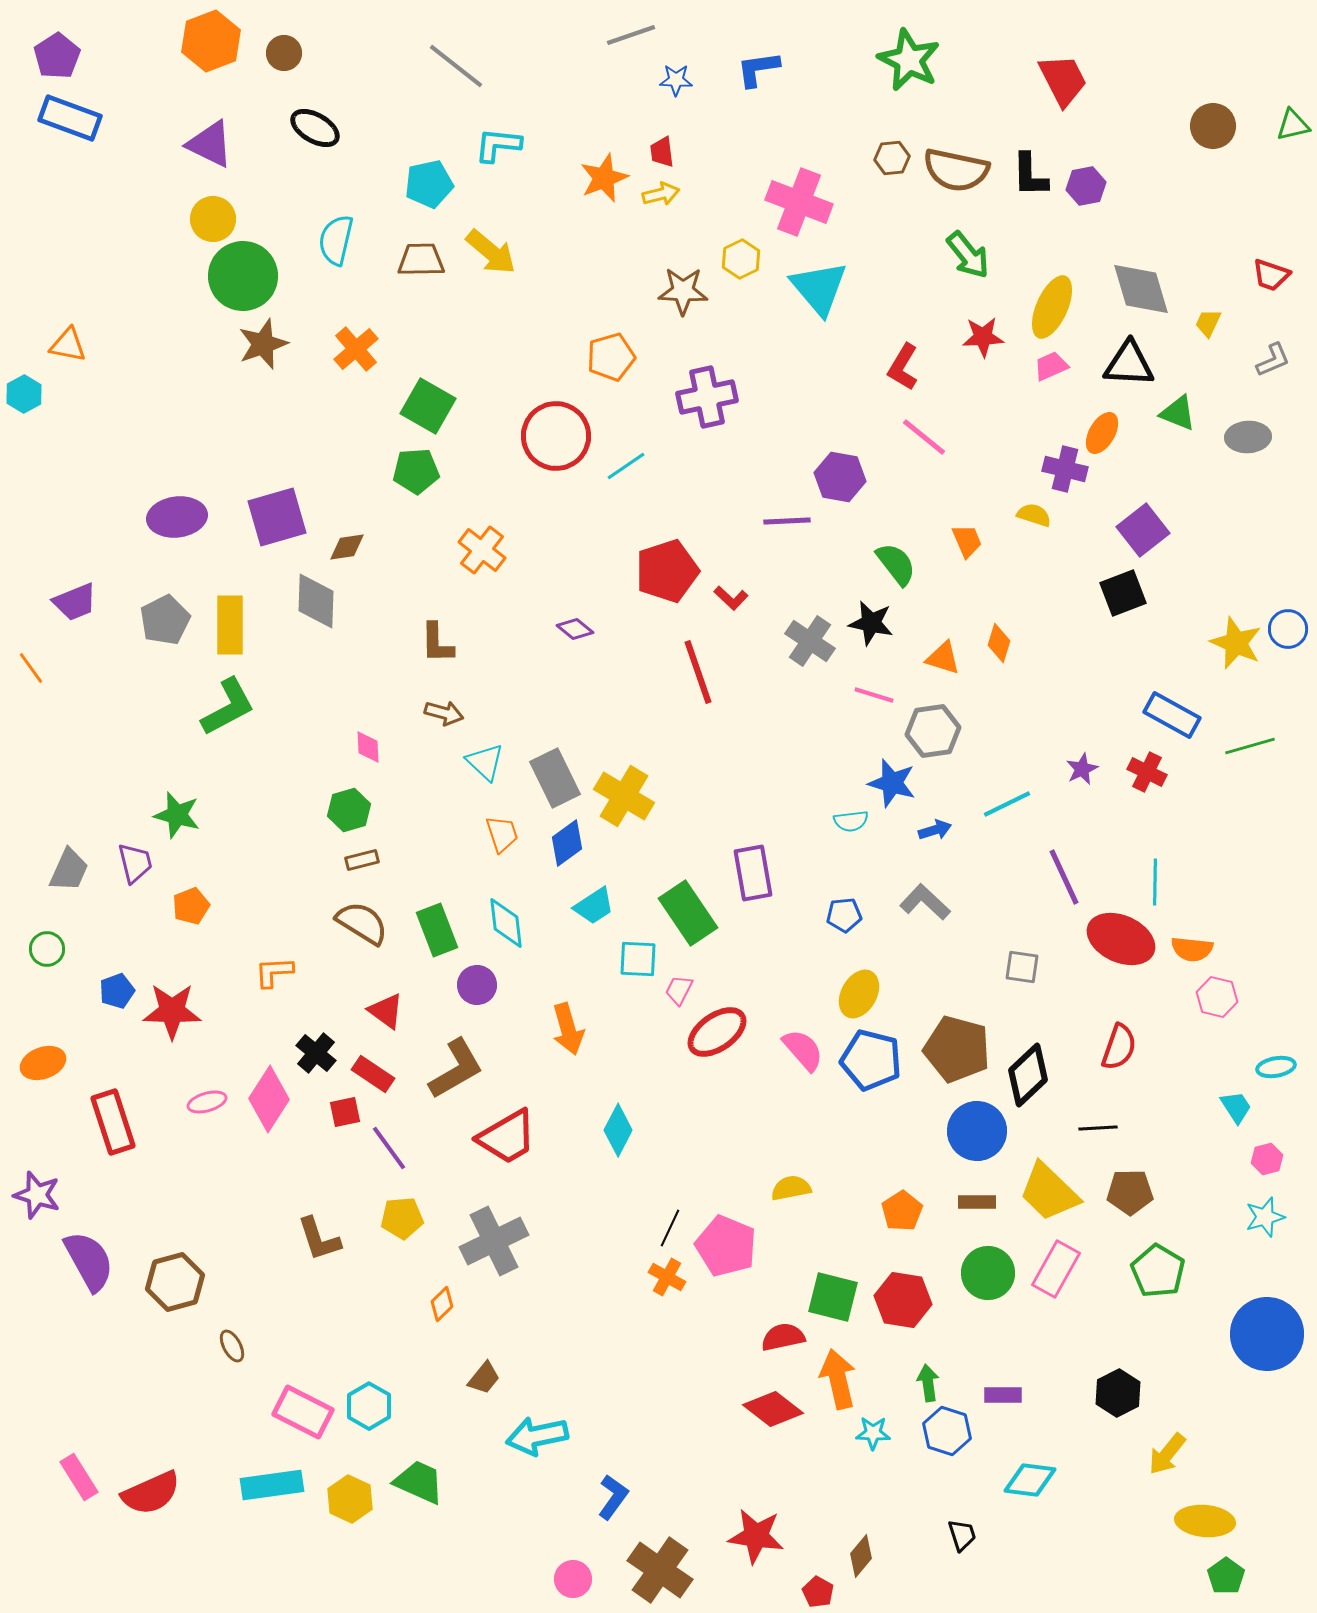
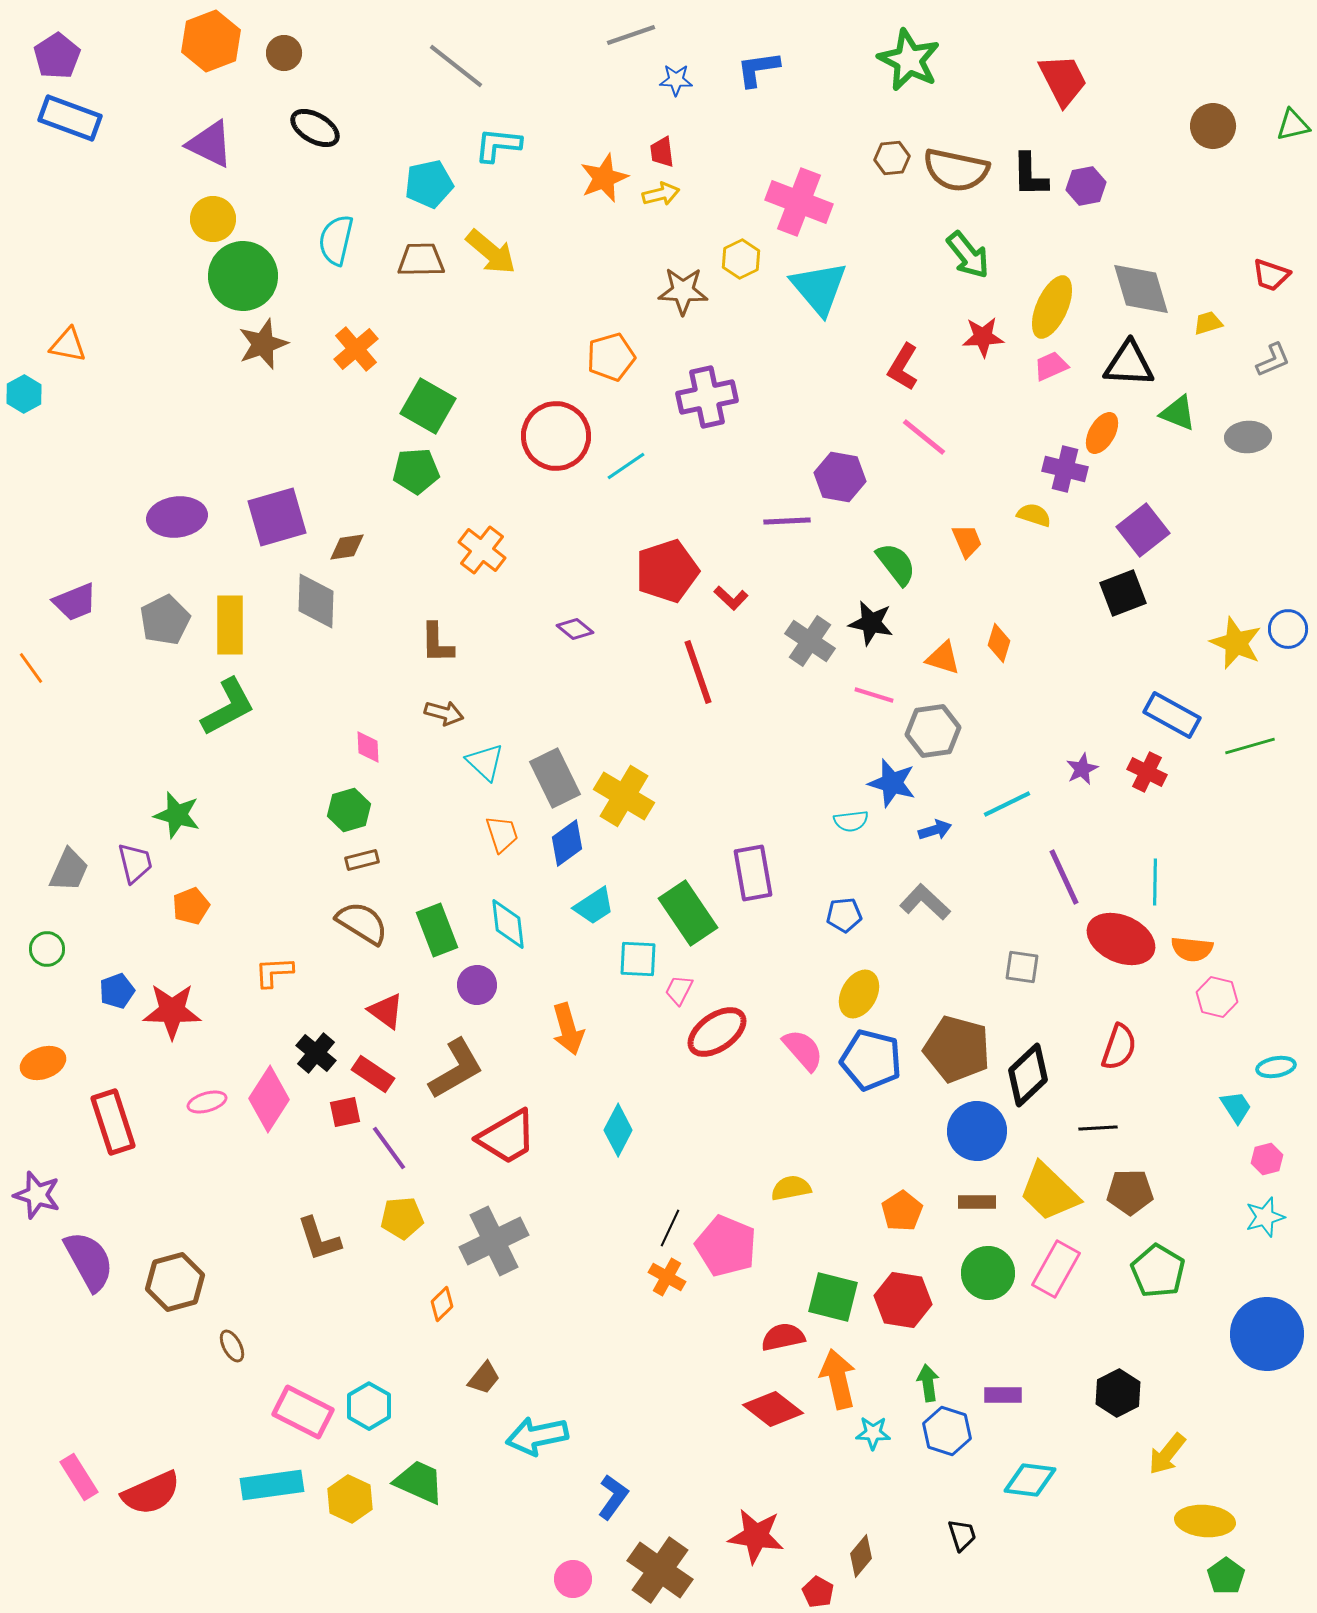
yellow trapezoid at (1208, 323): rotated 48 degrees clockwise
cyan diamond at (506, 923): moved 2 px right, 1 px down
